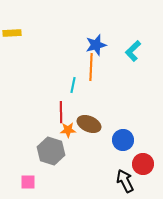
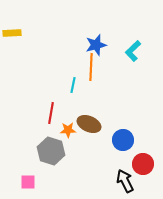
red line: moved 10 px left, 1 px down; rotated 10 degrees clockwise
